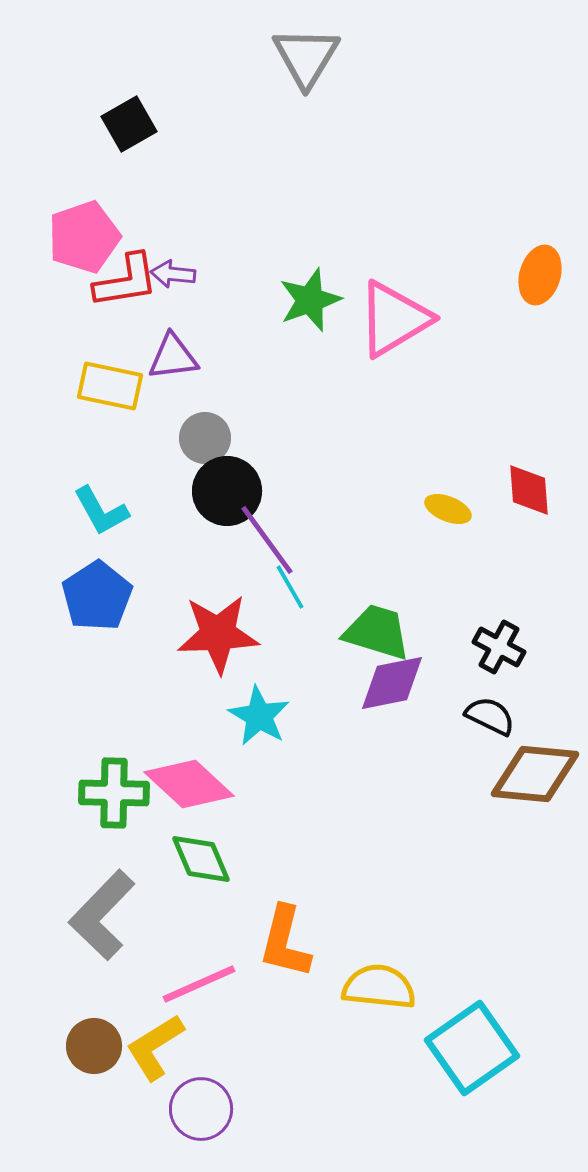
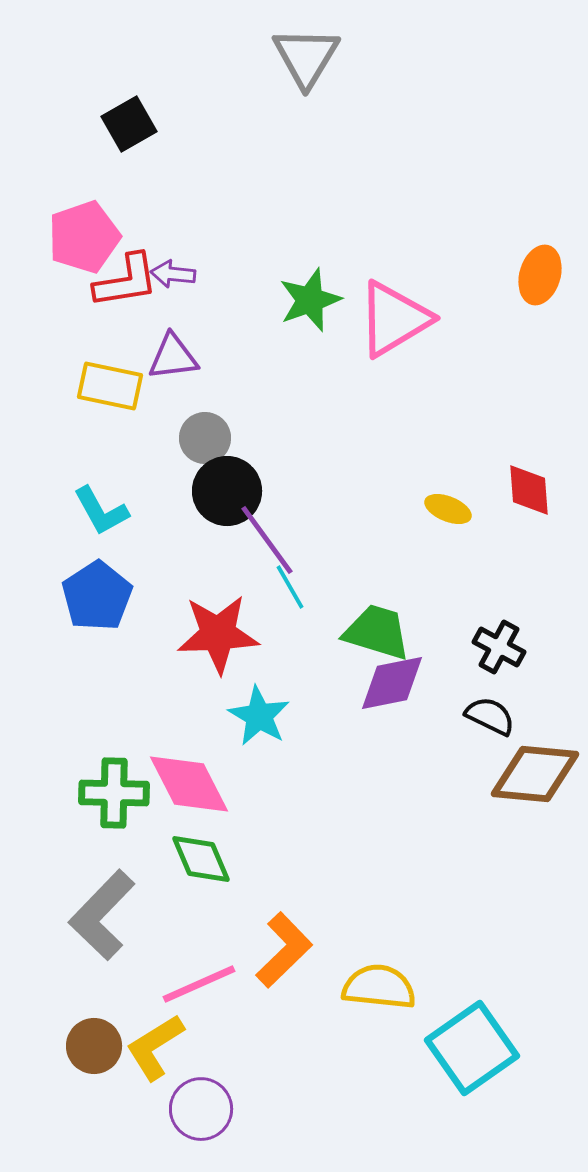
pink diamond: rotated 20 degrees clockwise
orange L-shape: moved 1 px left, 8 px down; rotated 148 degrees counterclockwise
